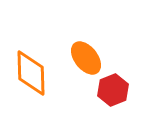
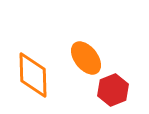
orange diamond: moved 2 px right, 2 px down
